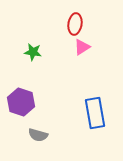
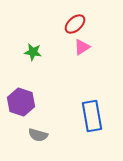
red ellipse: rotated 40 degrees clockwise
blue rectangle: moved 3 px left, 3 px down
